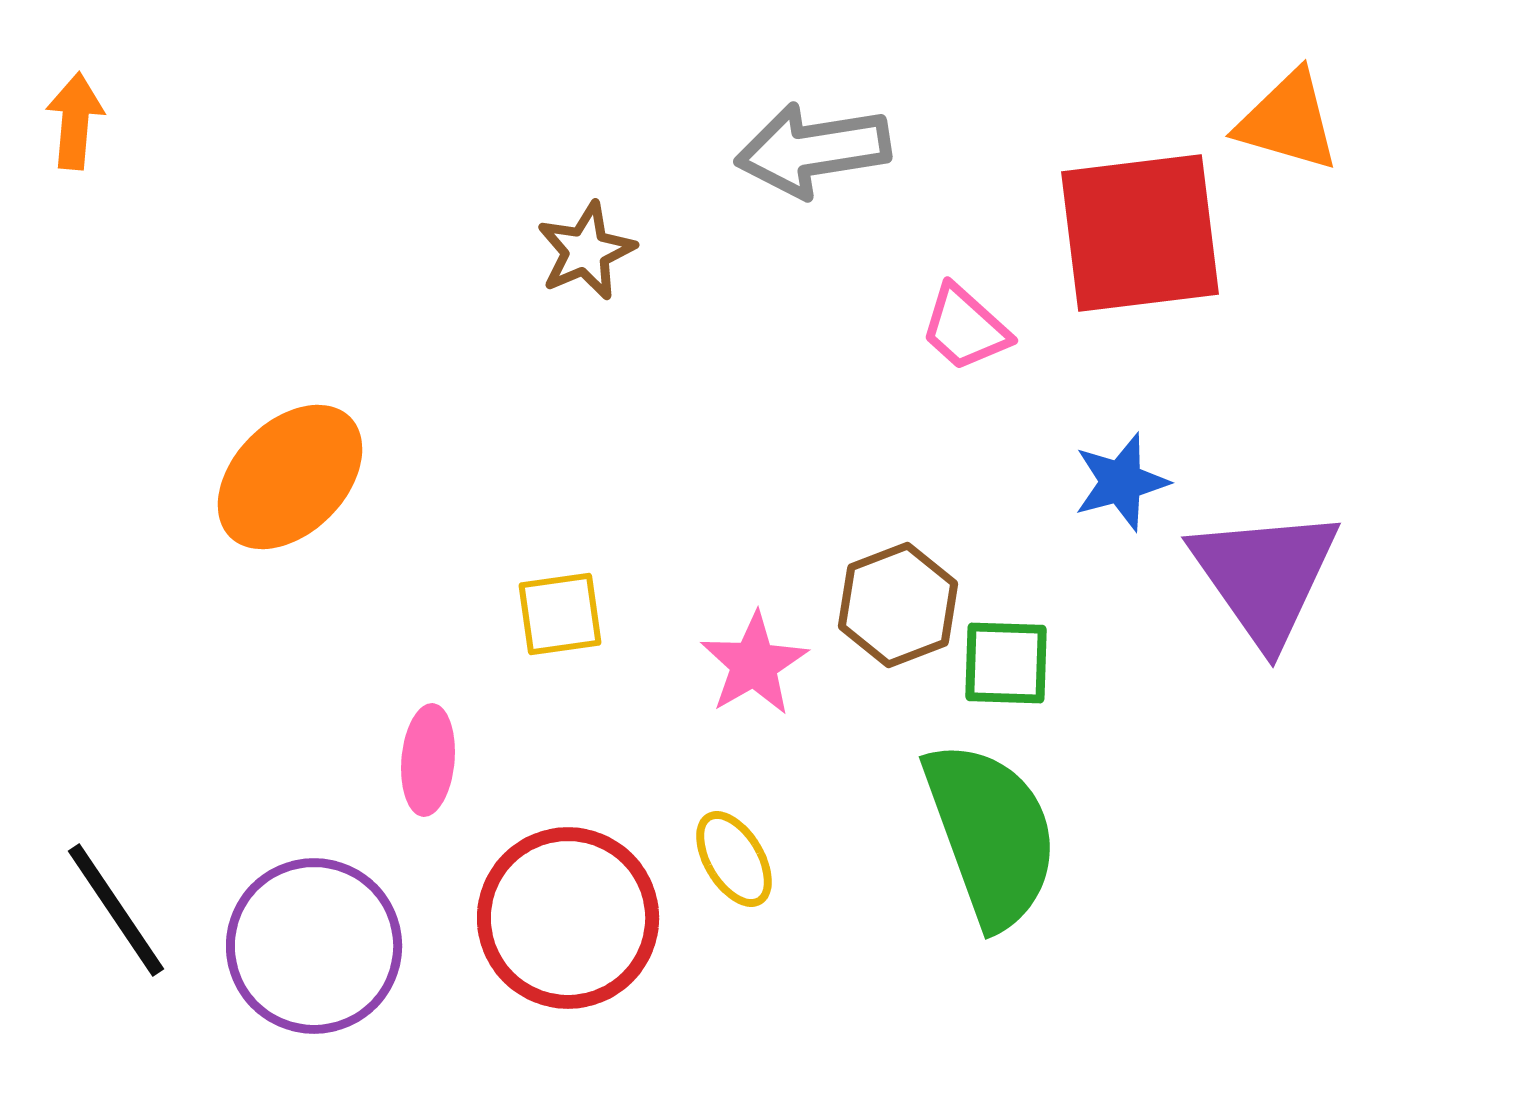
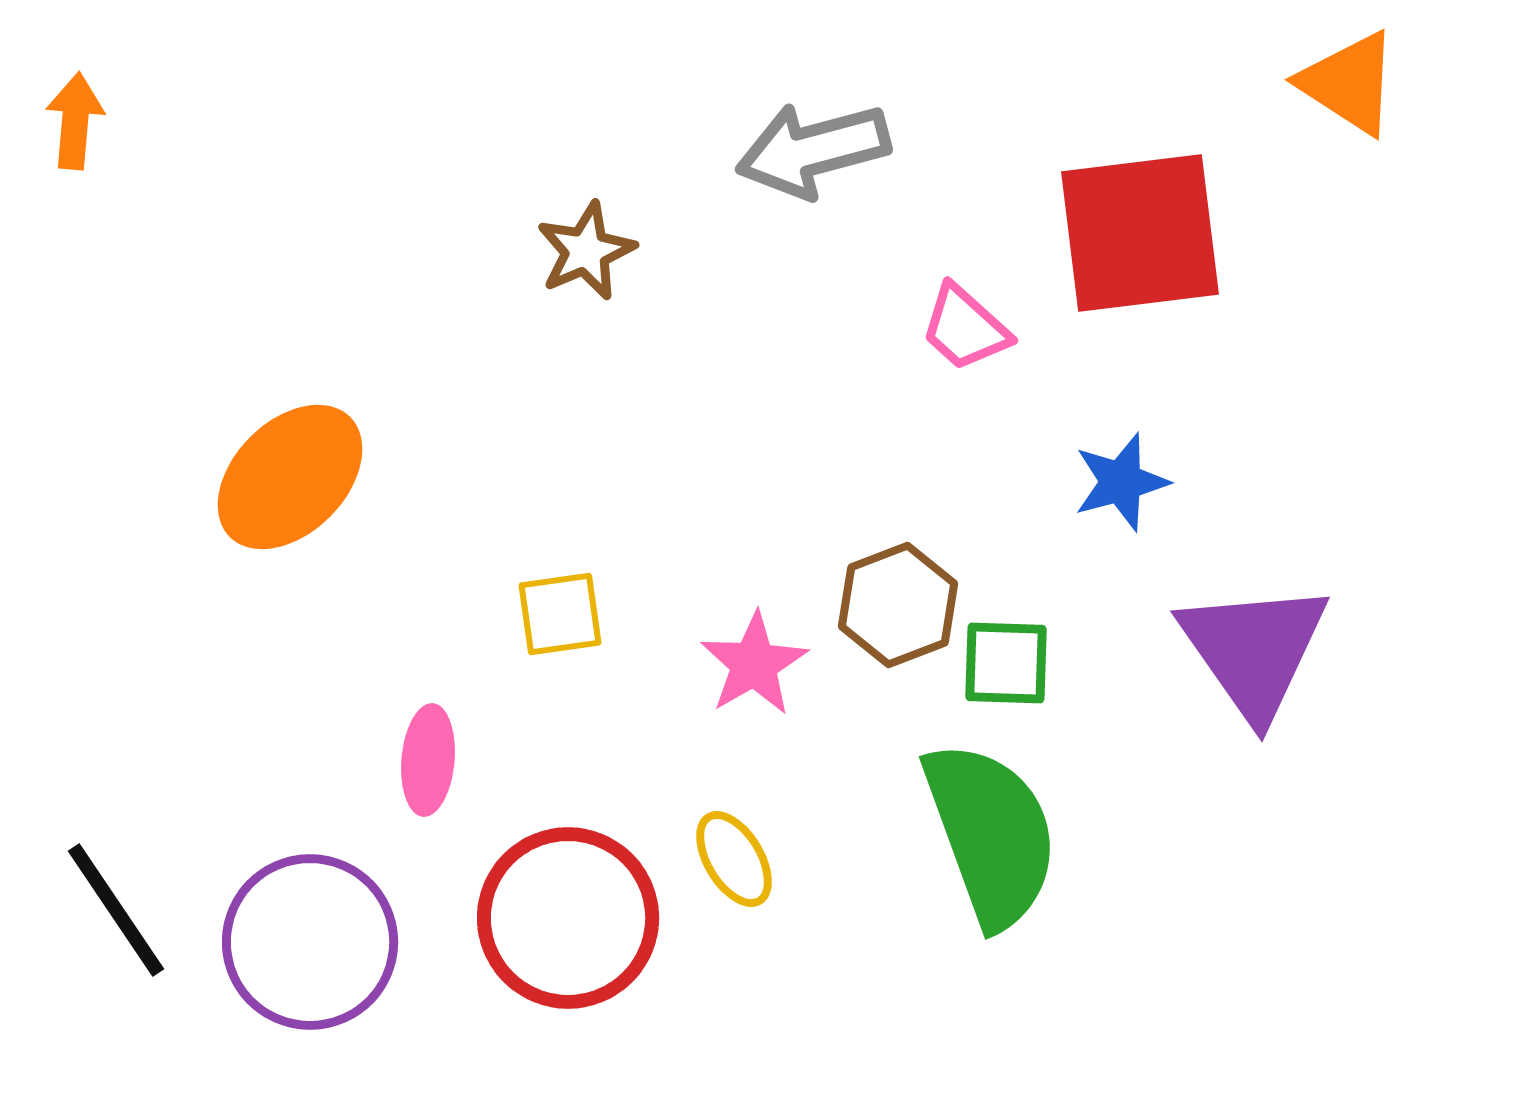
orange triangle: moved 61 px right, 38 px up; rotated 17 degrees clockwise
gray arrow: rotated 6 degrees counterclockwise
purple triangle: moved 11 px left, 74 px down
purple circle: moved 4 px left, 4 px up
